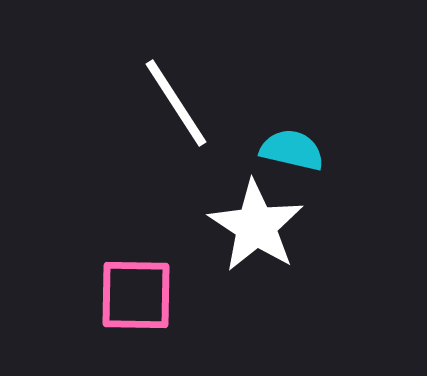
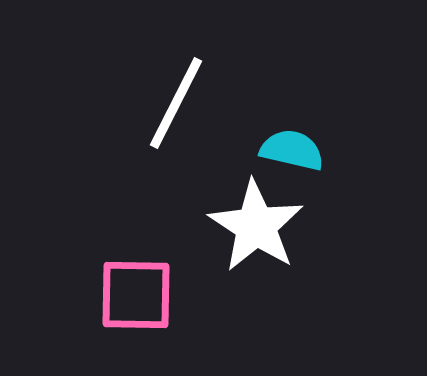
white line: rotated 60 degrees clockwise
